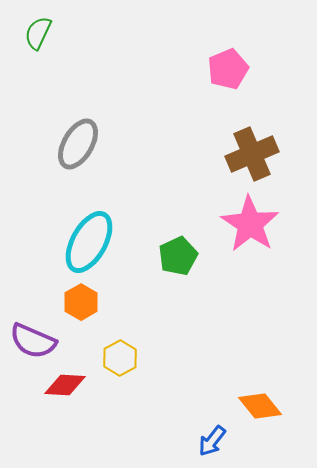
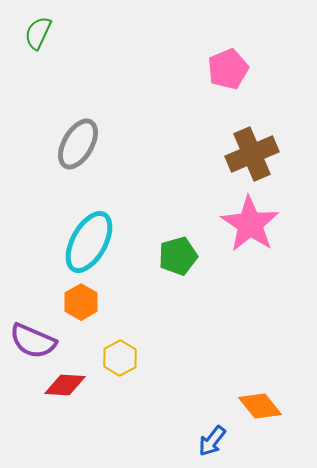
green pentagon: rotated 9 degrees clockwise
